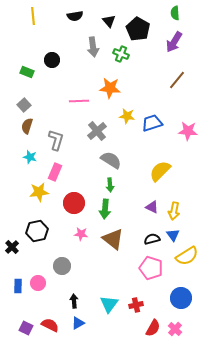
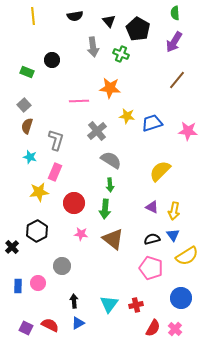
black hexagon at (37, 231): rotated 15 degrees counterclockwise
